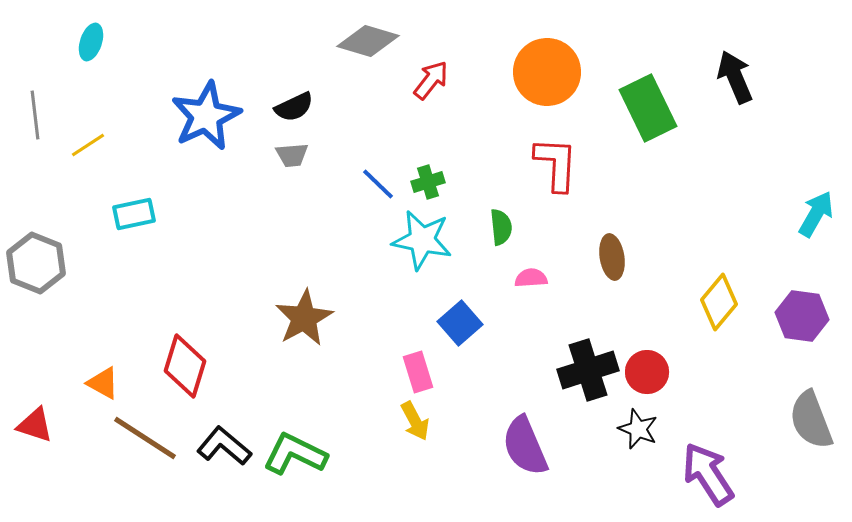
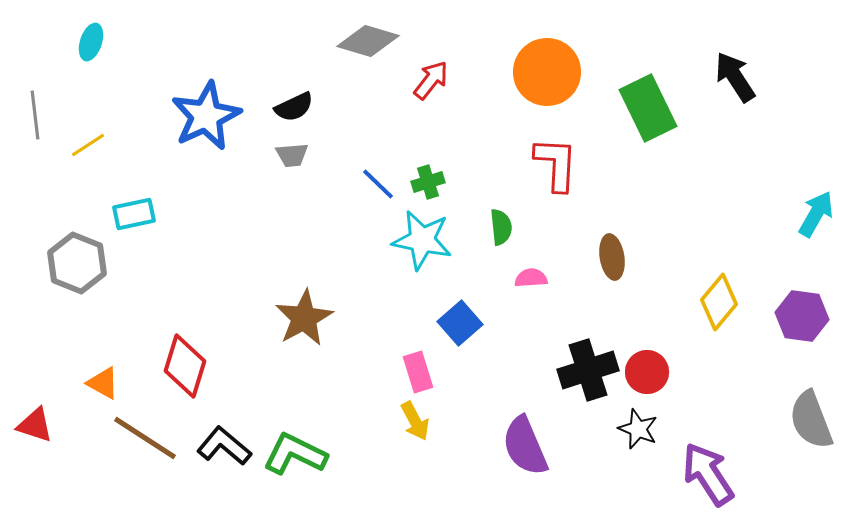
black arrow: rotated 10 degrees counterclockwise
gray hexagon: moved 41 px right
